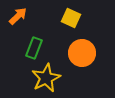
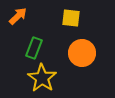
yellow square: rotated 18 degrees counterclockwise
yellow star: moved 4 px left; rotated 12 degrees counterclockwise
